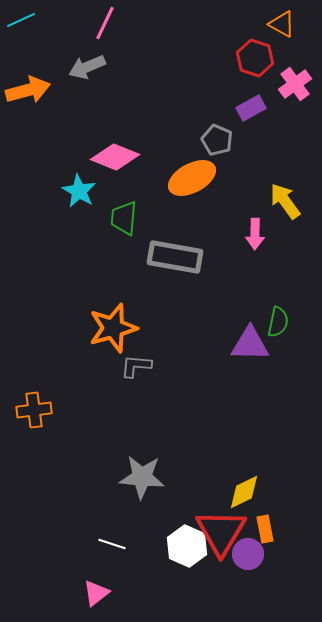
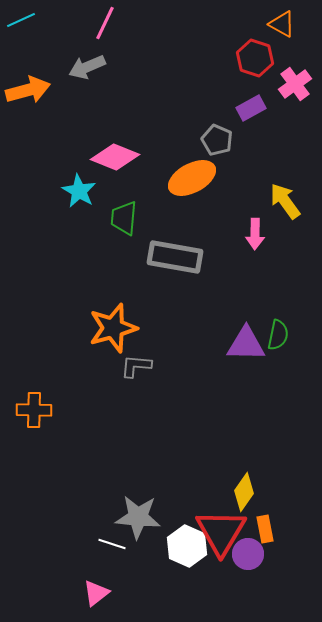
green semicircle: moved 13 px down
purple triangle: moved 4 px left
orange cross: rotated 8 degrees clockwise
gray star: moved 4 px left, 40 px down
yellow diamond: rotated 30 degrees counterclockwise
